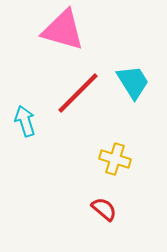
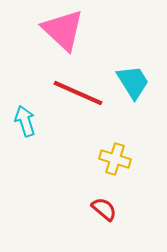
pink triangle: rotated 27 degrees clockwise
red line: rotated 69 degrees clockwise
